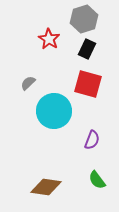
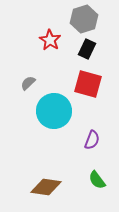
red star: moved 1 px right, 1 px down
